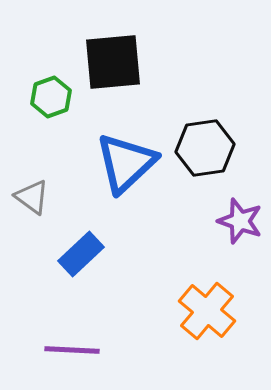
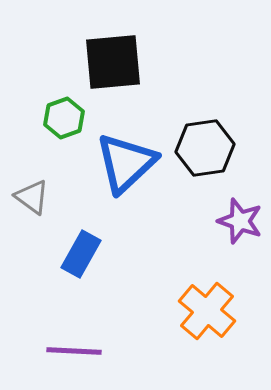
green hexagon: moved 13 px right, 21 px down
blue rectangle: rotated 18 degrees counterclockwise
purple line: moved 2 px right, 1 px down
